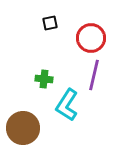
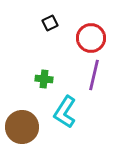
black square: rotated 14 degrees counterclockwise
cyan L-shape: moved 2 px left, 7 px down
brown circle: moved 1 px left, 1 px up
